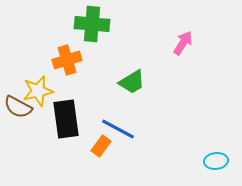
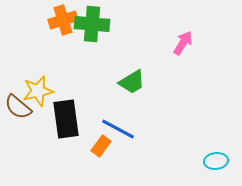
orange cross: moved 4 px left, 40 px up
brown semicircle: rotated 12 degrees clockwise
